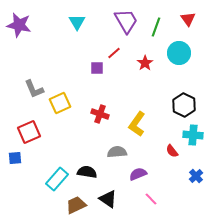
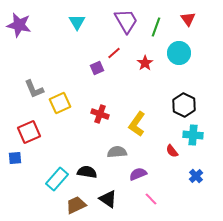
purple square: rotated 24 degrees counterclockwise
